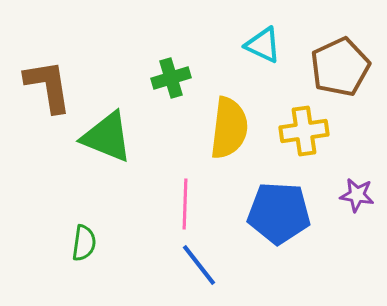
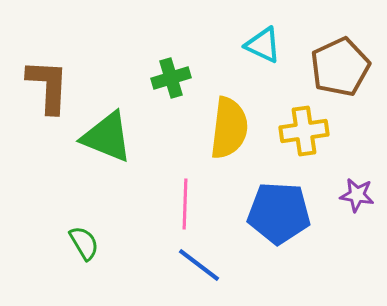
brown L-shape: rotated 12 degrees clockwise
green semicircle: rotated 39 degrees counterclockwise
blue line: rotated 15 degrees counterclockwise
